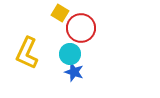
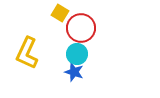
cyan circle: moved 7 px right
